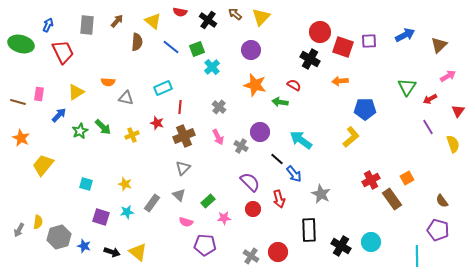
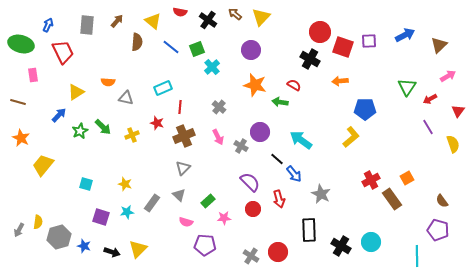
pink rectangle at (39, 94): moved 6 px left, 19 px up; rotated 16 degrees counterclockwise
yellow triangle at (138, 252): moved 3 px up; rotated 36 degrees clockwise
